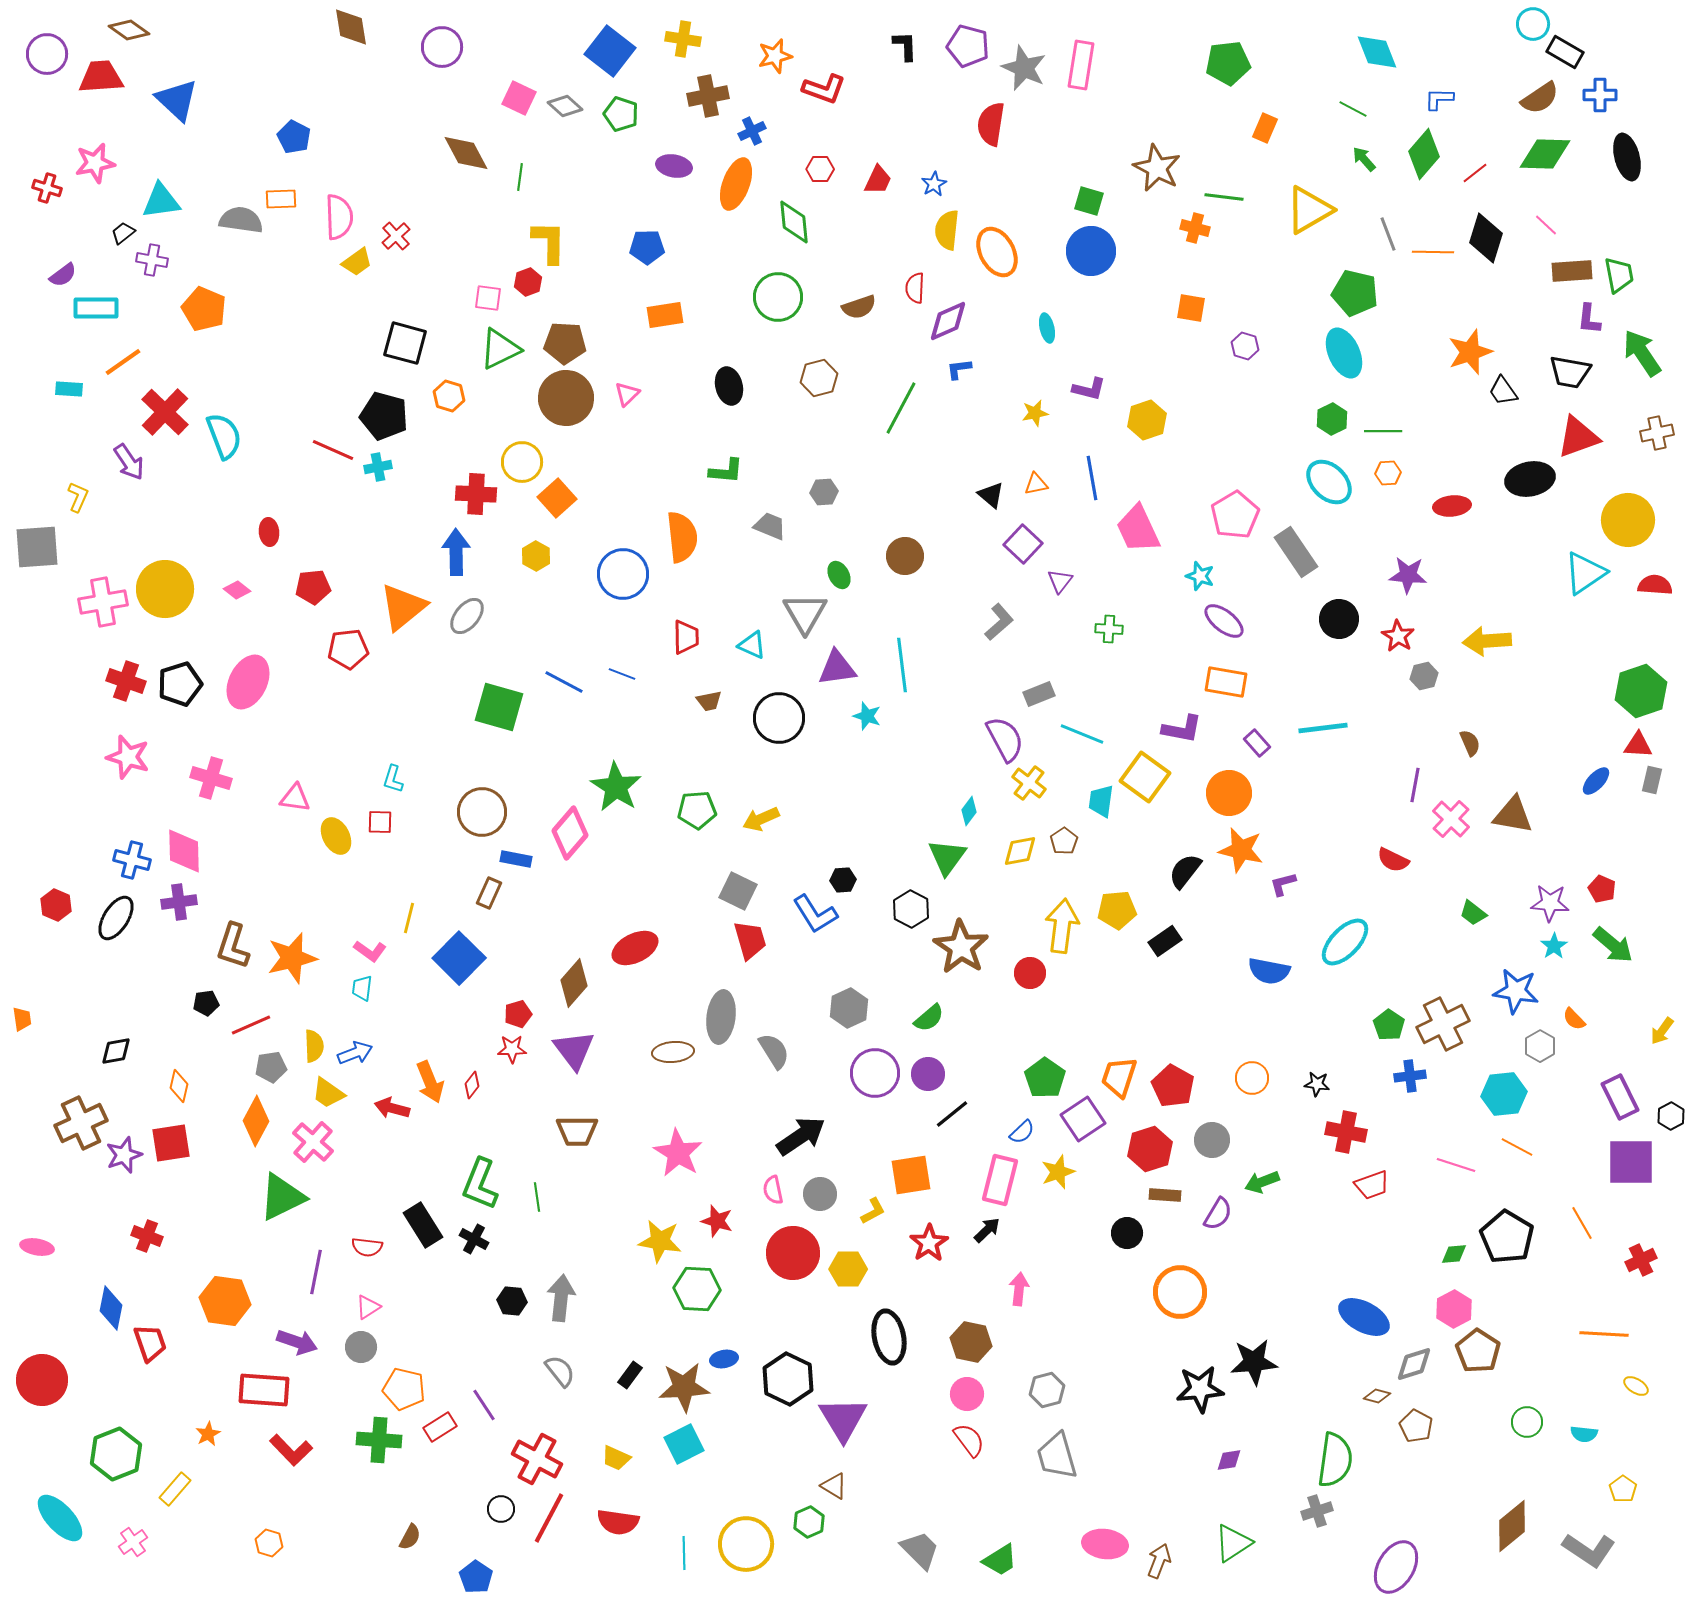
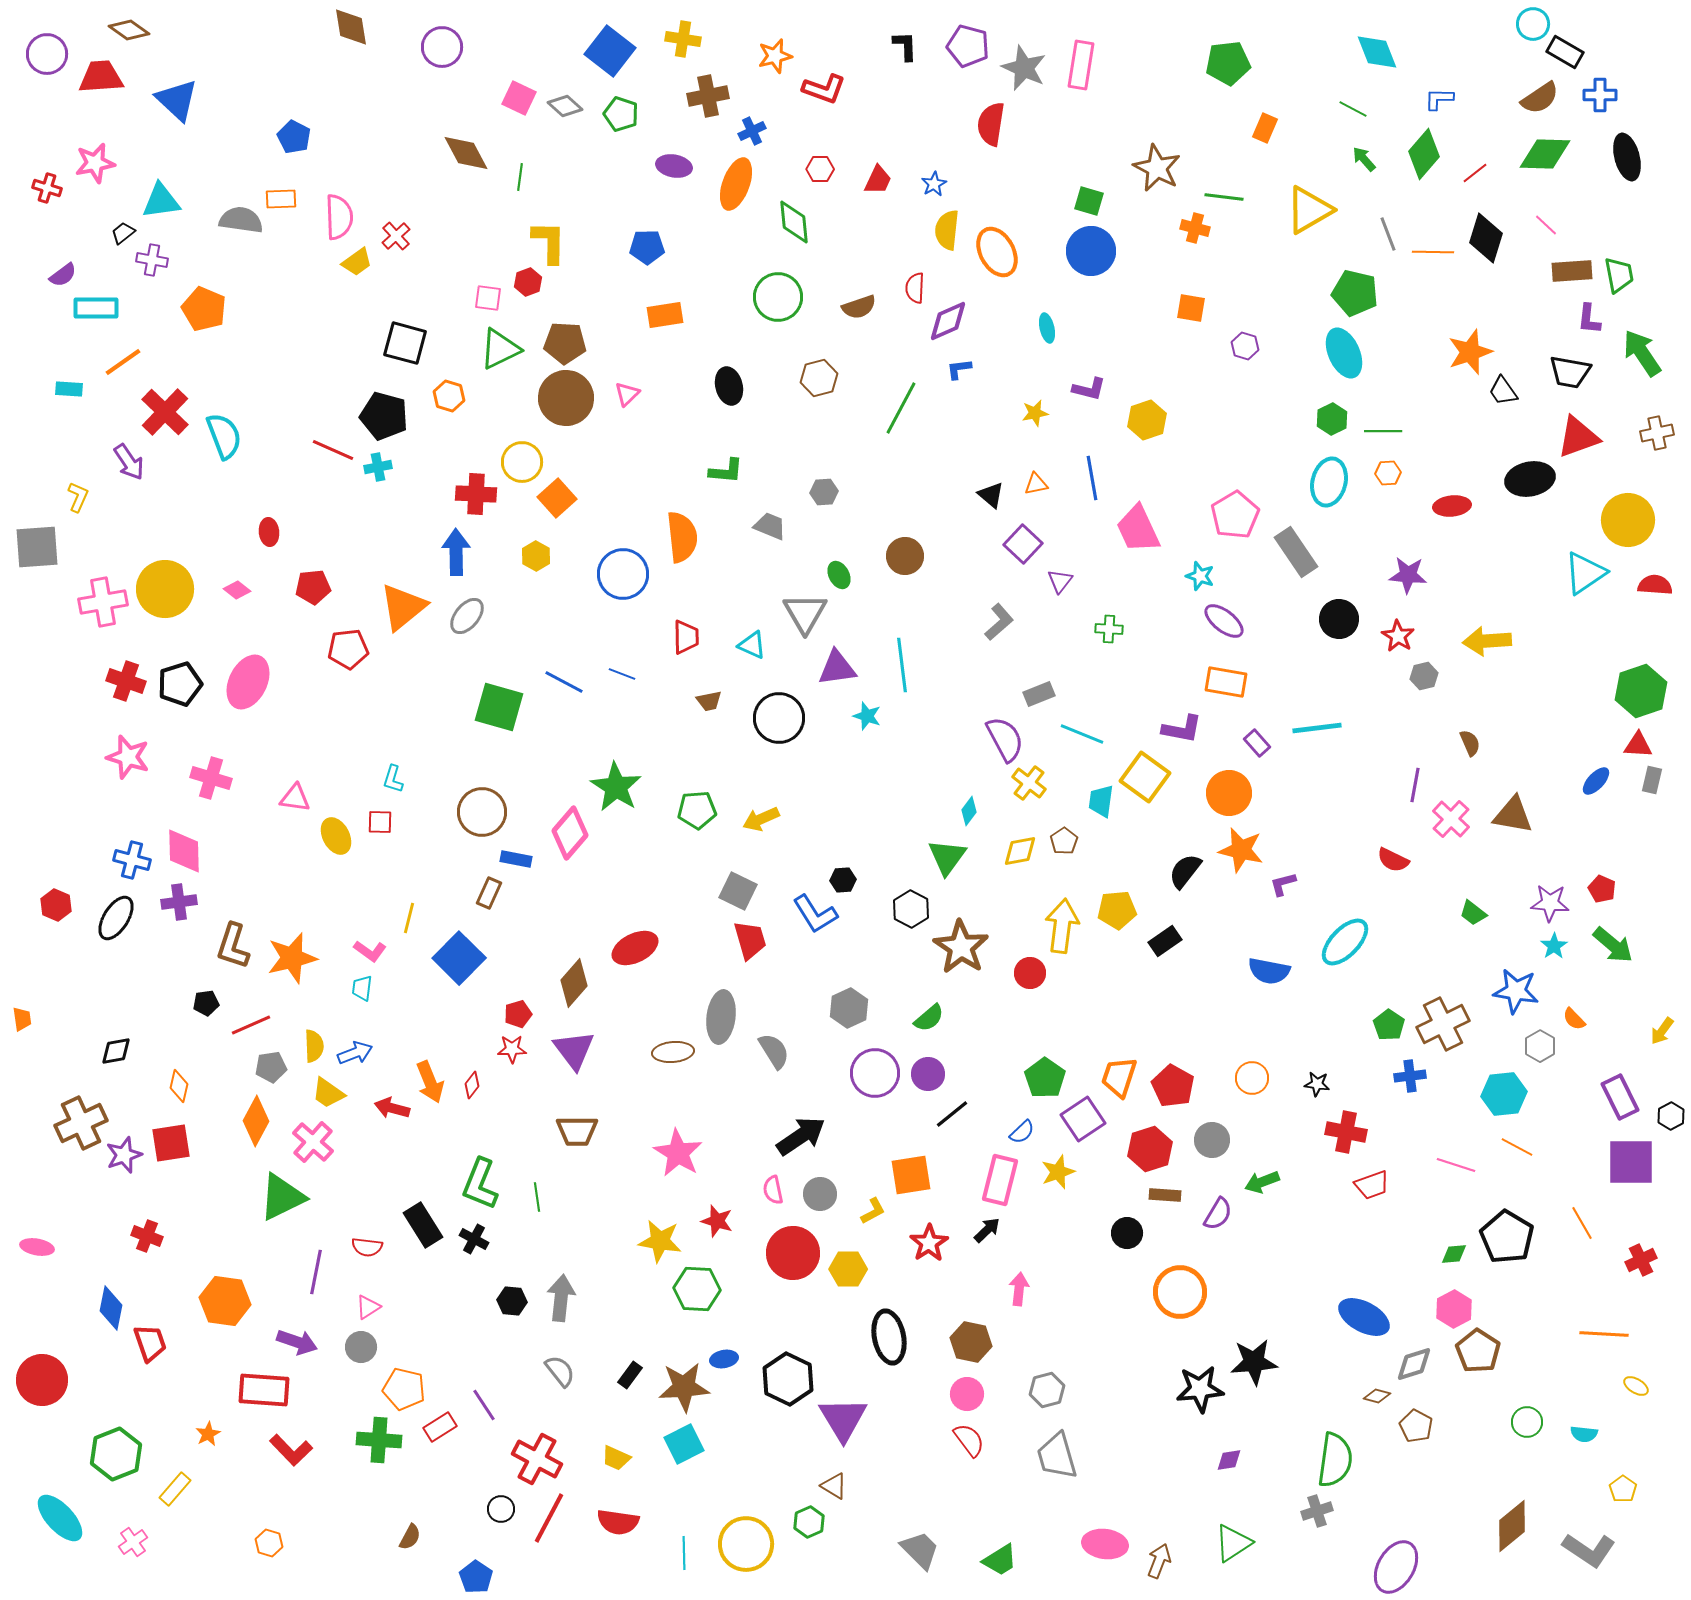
cyan ellipse at (1329, 482): rotated 60 degrees clockwise
cyan line at (1323, 728): moved 6 px left
